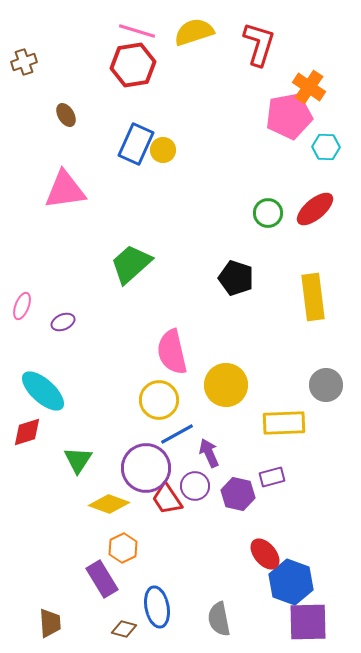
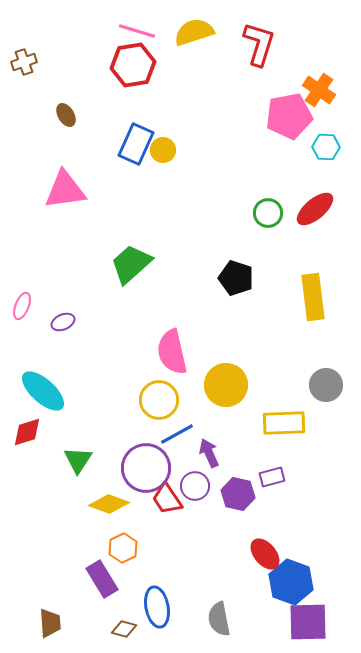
orange cross at (309, 87): moved 10 px right, 3 px down
